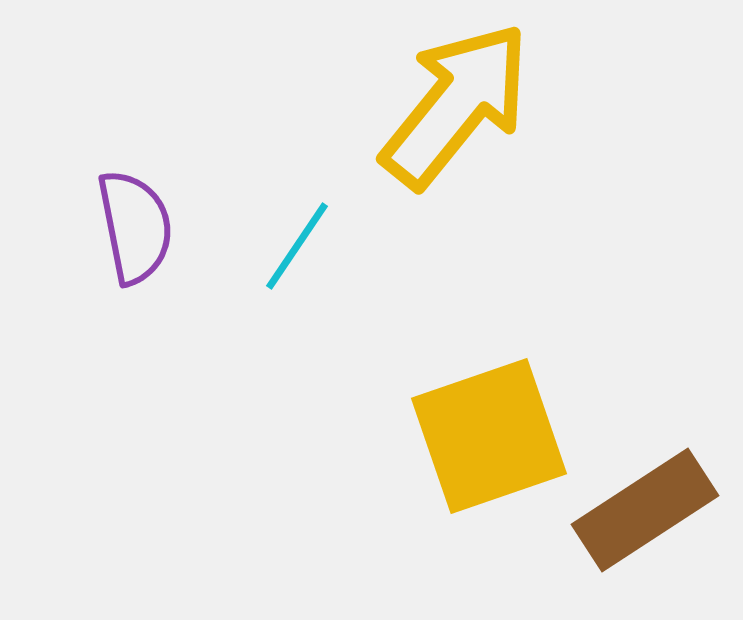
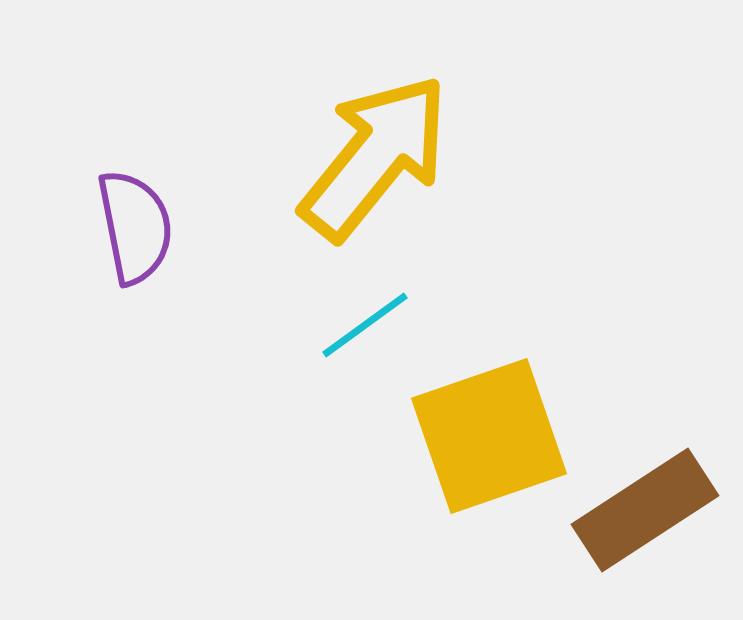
yellow arrow: moved 81 px left, 52 px down
cyan line: moved 68 px right, 79 px down; rotated 20 degrees clockwise
